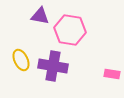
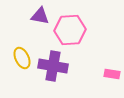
pink hexagon: rotated 12 degrees counterclockwise
yellow ellipse: moved 1 px right, 2 px up
